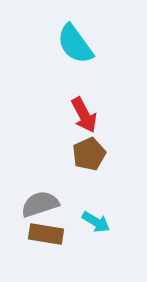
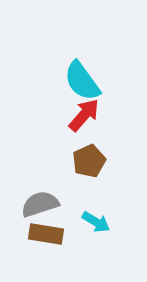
cyan semicircle: moved 7 px right, 37 px down
red arrow: rotated 111 degrees counterclockwise
brown pentagon: moved 7 px down
